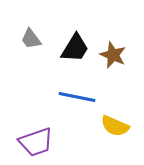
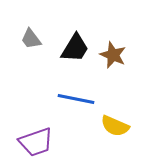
blue line: moved 1 px left, 2 px down
